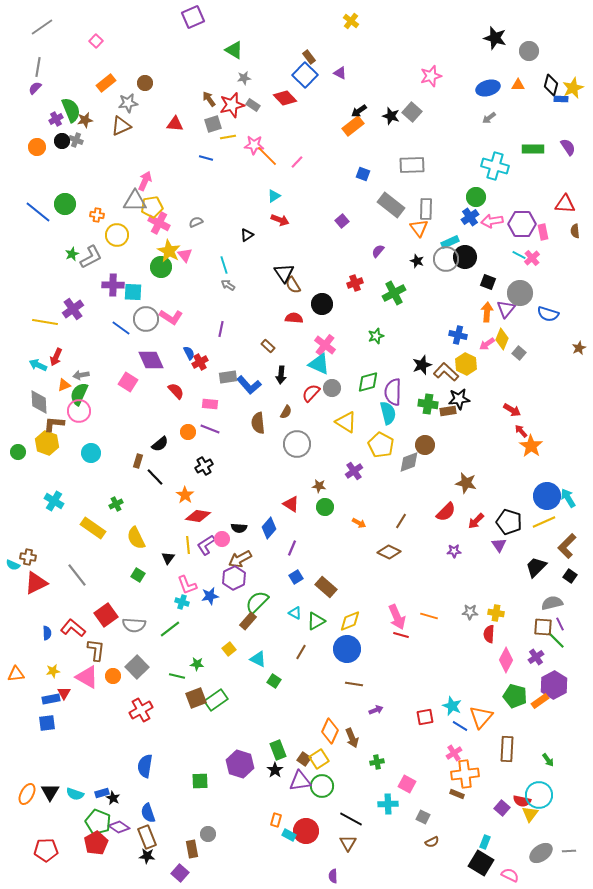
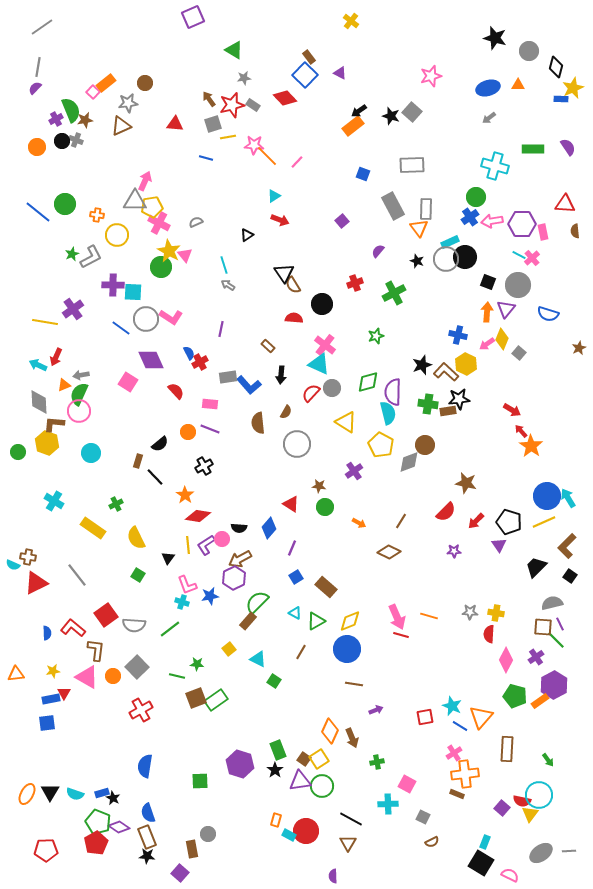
pink square at (96, 41): moved 3 px left, 51 px down
black diamond at (551, 85): moved 5 px right, 18 px up
gray rectangle at (391, 205): moved 2 px right, 1 px down; rotated 24 degrees clockwise
gray circle at (520, 293): moved 2 px left, 8 px up
